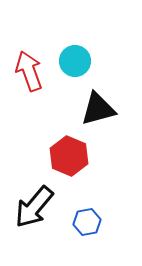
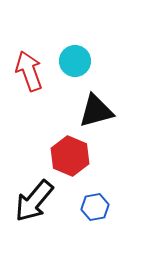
black triangle: moved 2 px left, 2 px down
red hexagon: moved 1 px right
black arrow: moved 6 px up
blue hexagon: moved 8 px right, 15 px up
